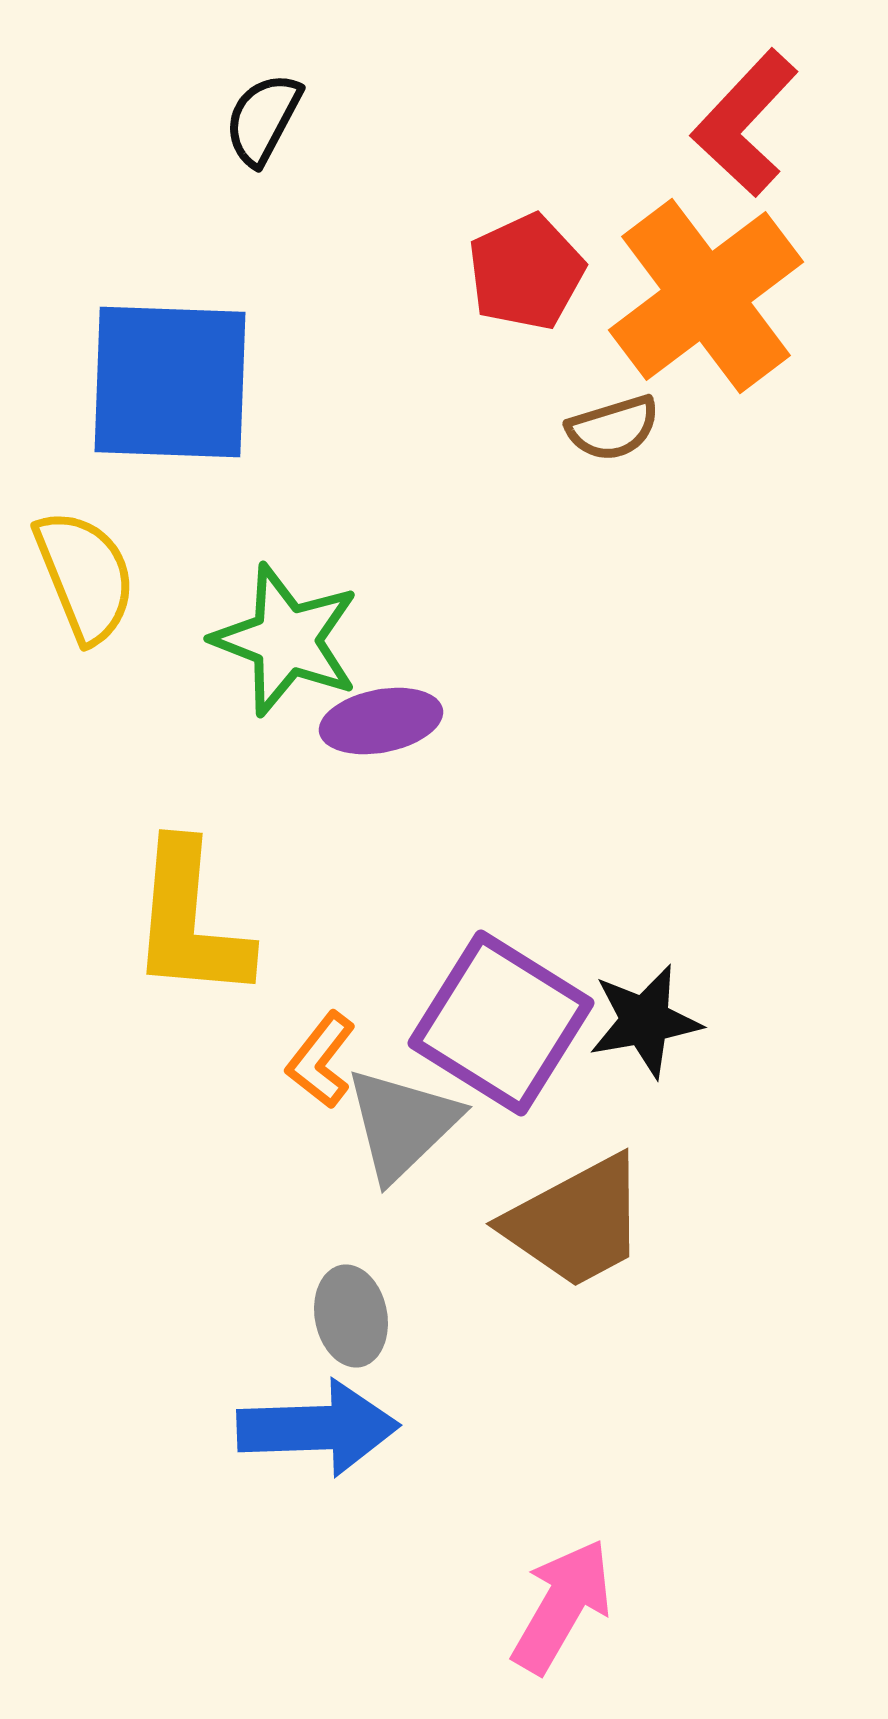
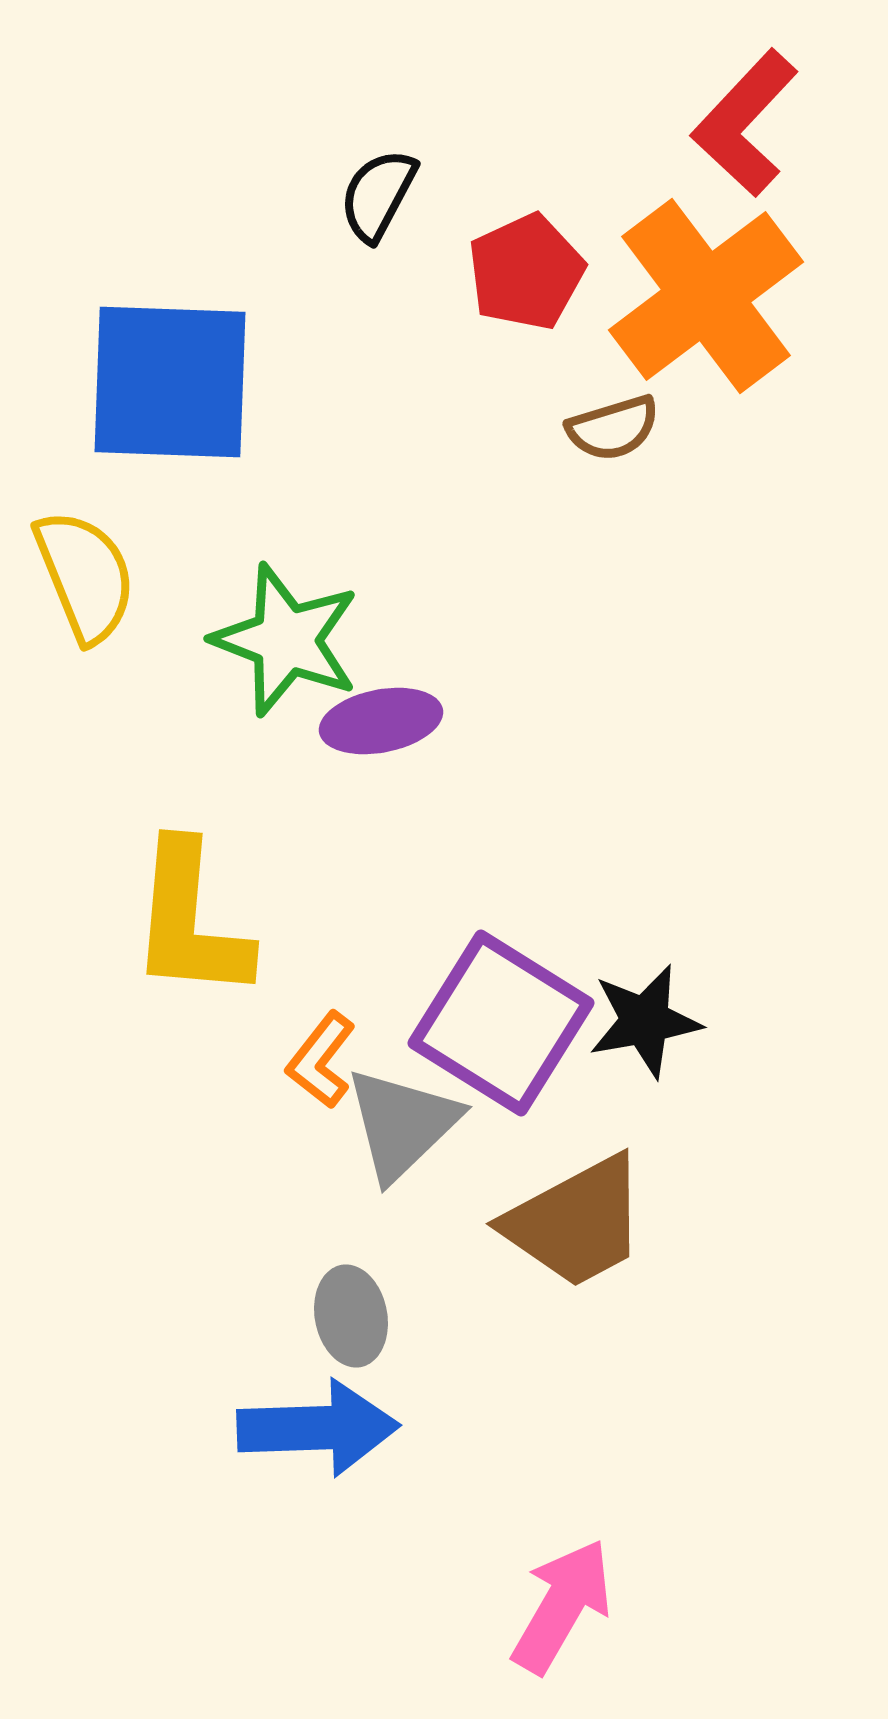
black semicircle: moved 115 px right, 76 px down
